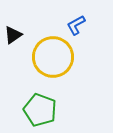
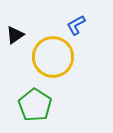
black triangle: moved 2 px right
green pentagon: moved 5 px left, 5 px up; rotated 12 degrees clockwise
